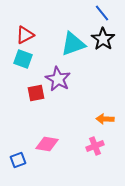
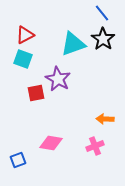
pink diamond: moved 4 px right, 1 px up
